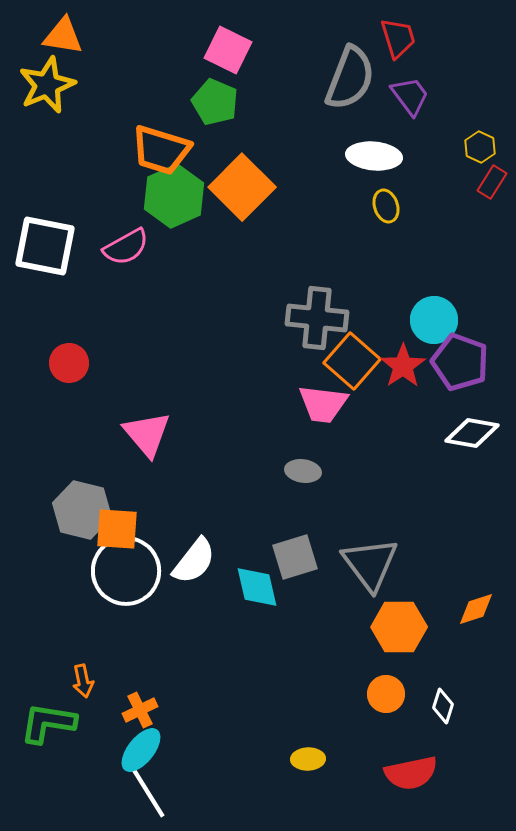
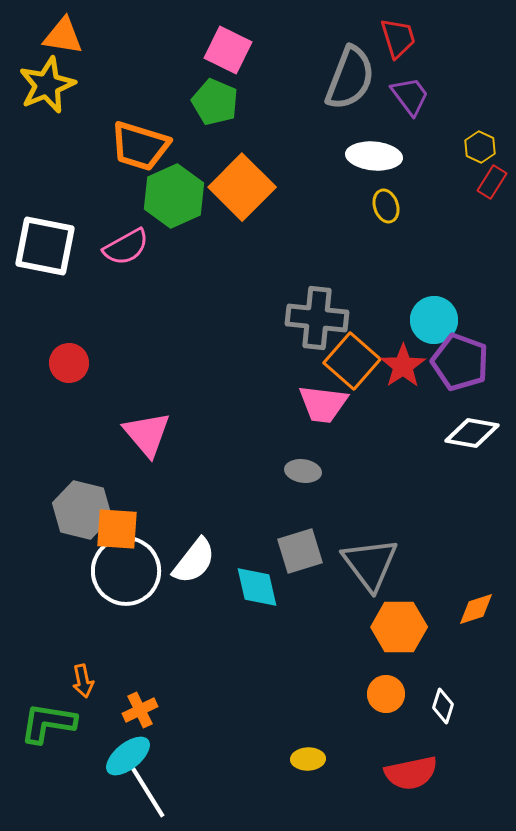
orange trapezoid at (161, 150): moved 21 px left, 4 px up
gray square at (295, 557): moved 5 px right, 6 px up
cyan ellipse at (141, 750): moved 13 px left, 6 px down; rotated 12 degrees clockwise
